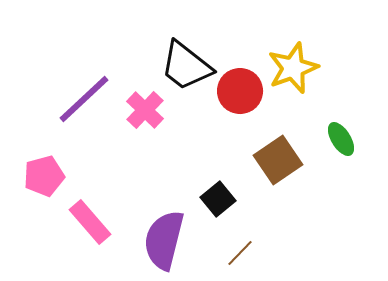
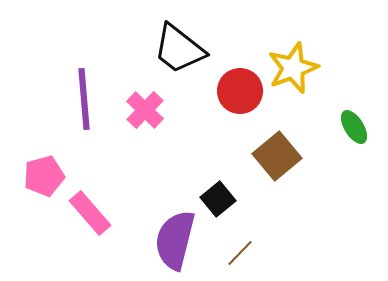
black trapezoid: moved 7 px left, 17 px up
purple line: rotated 52 degrees counterclockwise
green ellipse: moved 13 px right, 12 px up
brown square: moved 1 px left, 4 px up; rotated 6 degrees counterclockwise
pink rectangle: moved 9 px up
purple semicircle: moved 11 px right
